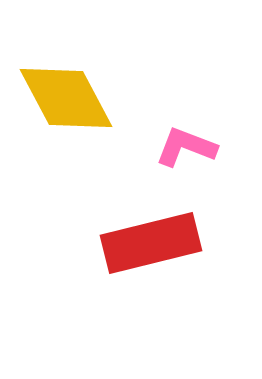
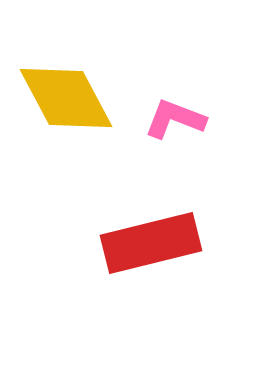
pink L-shape: moved 11 px left, 28 px up
